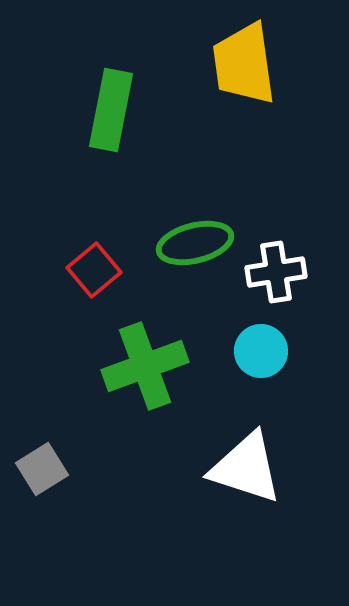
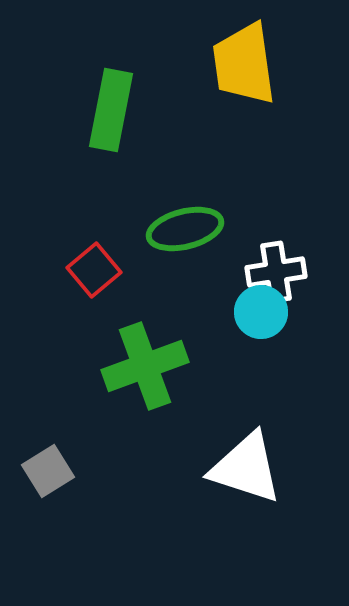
green ellipse: moved 10 px left, 14 px up
cyan circle: moved 39 px up
gray square: moved 6 px right, 2 px down
